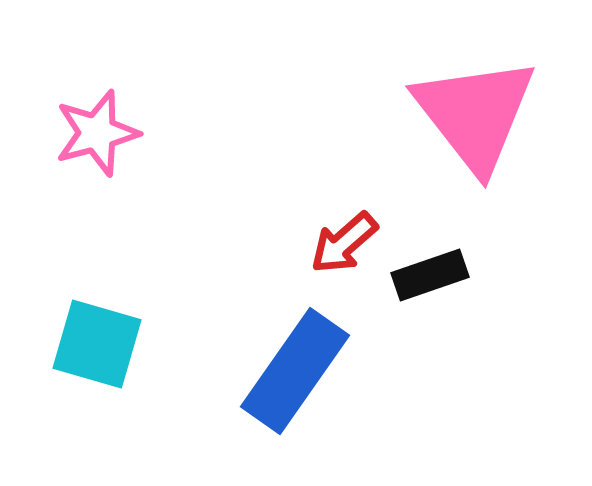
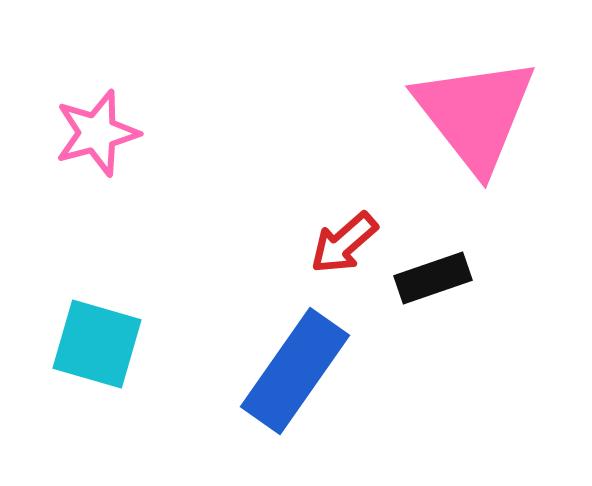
black rectangle: moved 3 px right, 3 px down
